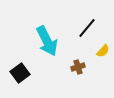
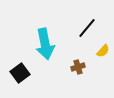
cyan arrow: moved 2 px left, 3 px down; rotated 16 degrees clockwise
